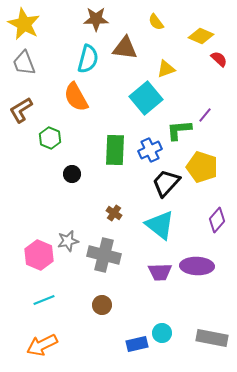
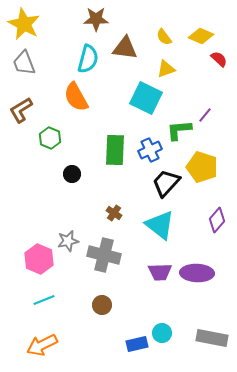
yellow semicircle: moved 8 px right, 15 px down
cyan square: rotated 24 degrees counterclockwise
pink hexagon: moved 4 px down
purple ellipse: moved 7 px down
